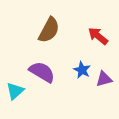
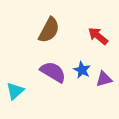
purple semicircle: moved 11 px right
